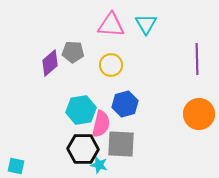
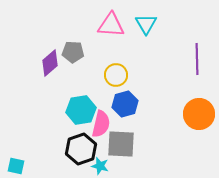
yellow circle: moved 5 px right, 10 px down
black hexagon: moved 2 px left; rotated 20 degrees counterclockwise
cyan star: moved 1 px right, 1 px down
